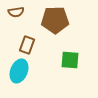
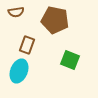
brown pentagon: rotated 12 degrees clockwise
green square: rotated 18 degrees clockwise
